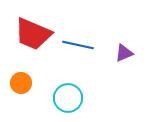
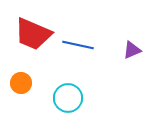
purple triangle: moved 8 px right, 3 px up
